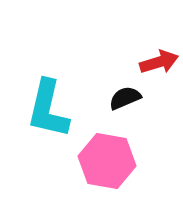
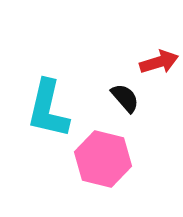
black semicircle: rotated 72 degrees clockwise
pink hexagon: moved 4 px left, 2 px up; rotated 4 degrees clockwise
